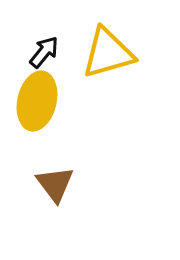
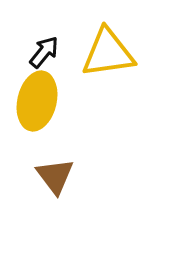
yellow triangle: rotated 8 degrees clockwise
brown triangle: moved 8 px up
